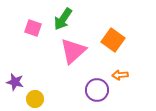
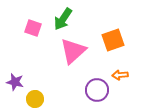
orange square: rotated 35 degrees clockwise
